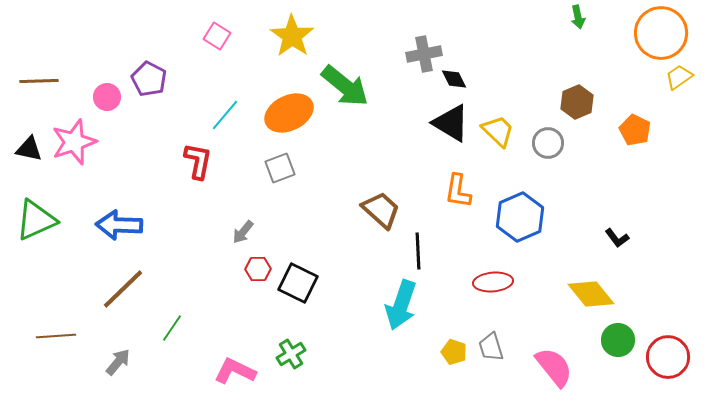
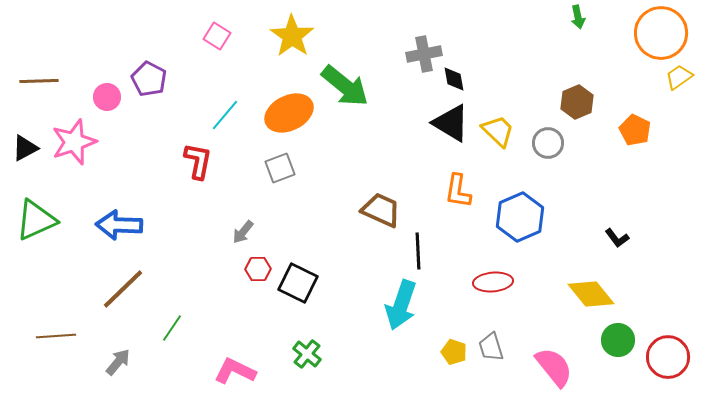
black diamond at (454, 79): rotated 16 degrees clockwise
black triangle at (29, 149): moved 4 px left, 1 px up; rotated 40 degrees counterclockwise
brown trapezoid at (381, 210): rotated 18 degrees counterclockwise
green cross at (291, 354): moved 16 px right; rotated 20 degrees counterclockwise
